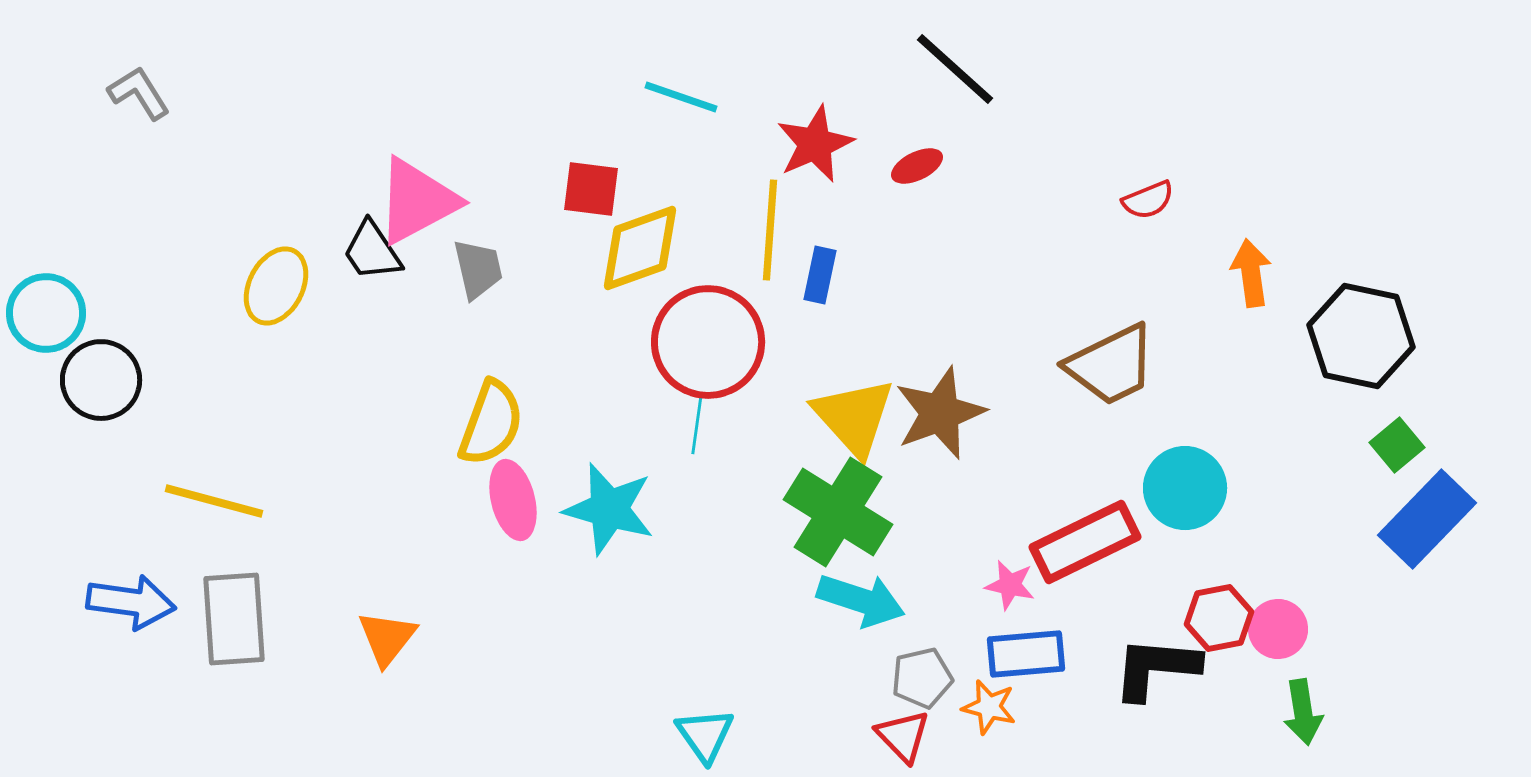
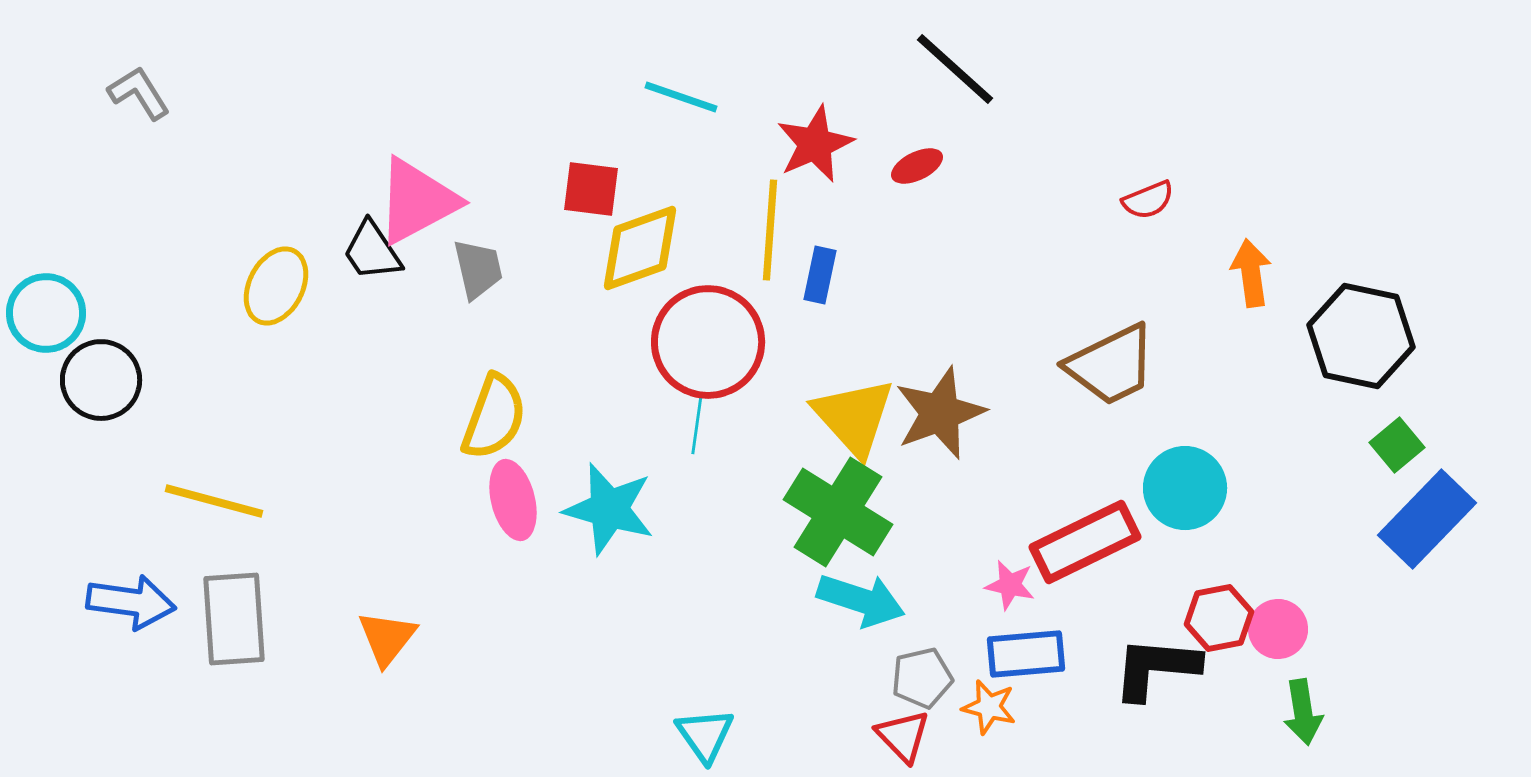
yellow semicircle at (491, 423): moved 3 px right, 6 px up
